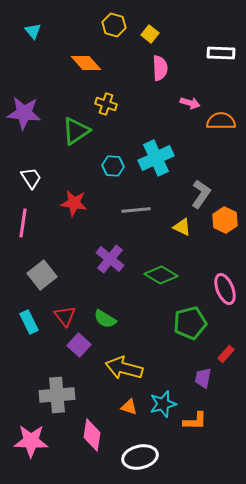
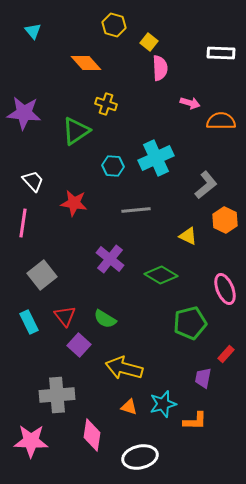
yellow square: moved 1 px left, 8 px down
white trapezoid: moved 2 px right, 3 px down; rotated 10 degrees counterclockwise
gray L-shape: moved 5 px right, 9 px up; rotated 16 degrees clockwise
yellow triangle: moved 6 px right, 9 px down
